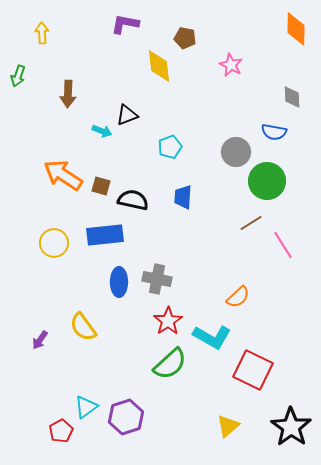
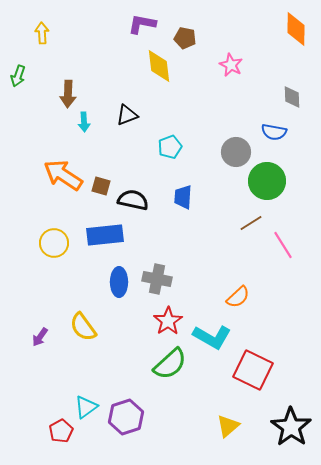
purple L-shape: moved 17 px right
cyan arrow: moved 18 px left, 9 px up; rotated 66 degrees clockwise
purple arrow: moved 3 px up
